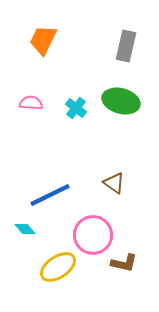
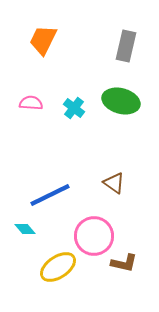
cyan cross: moved 2 px left
pink circle: moved 1 px right, 1 px down
